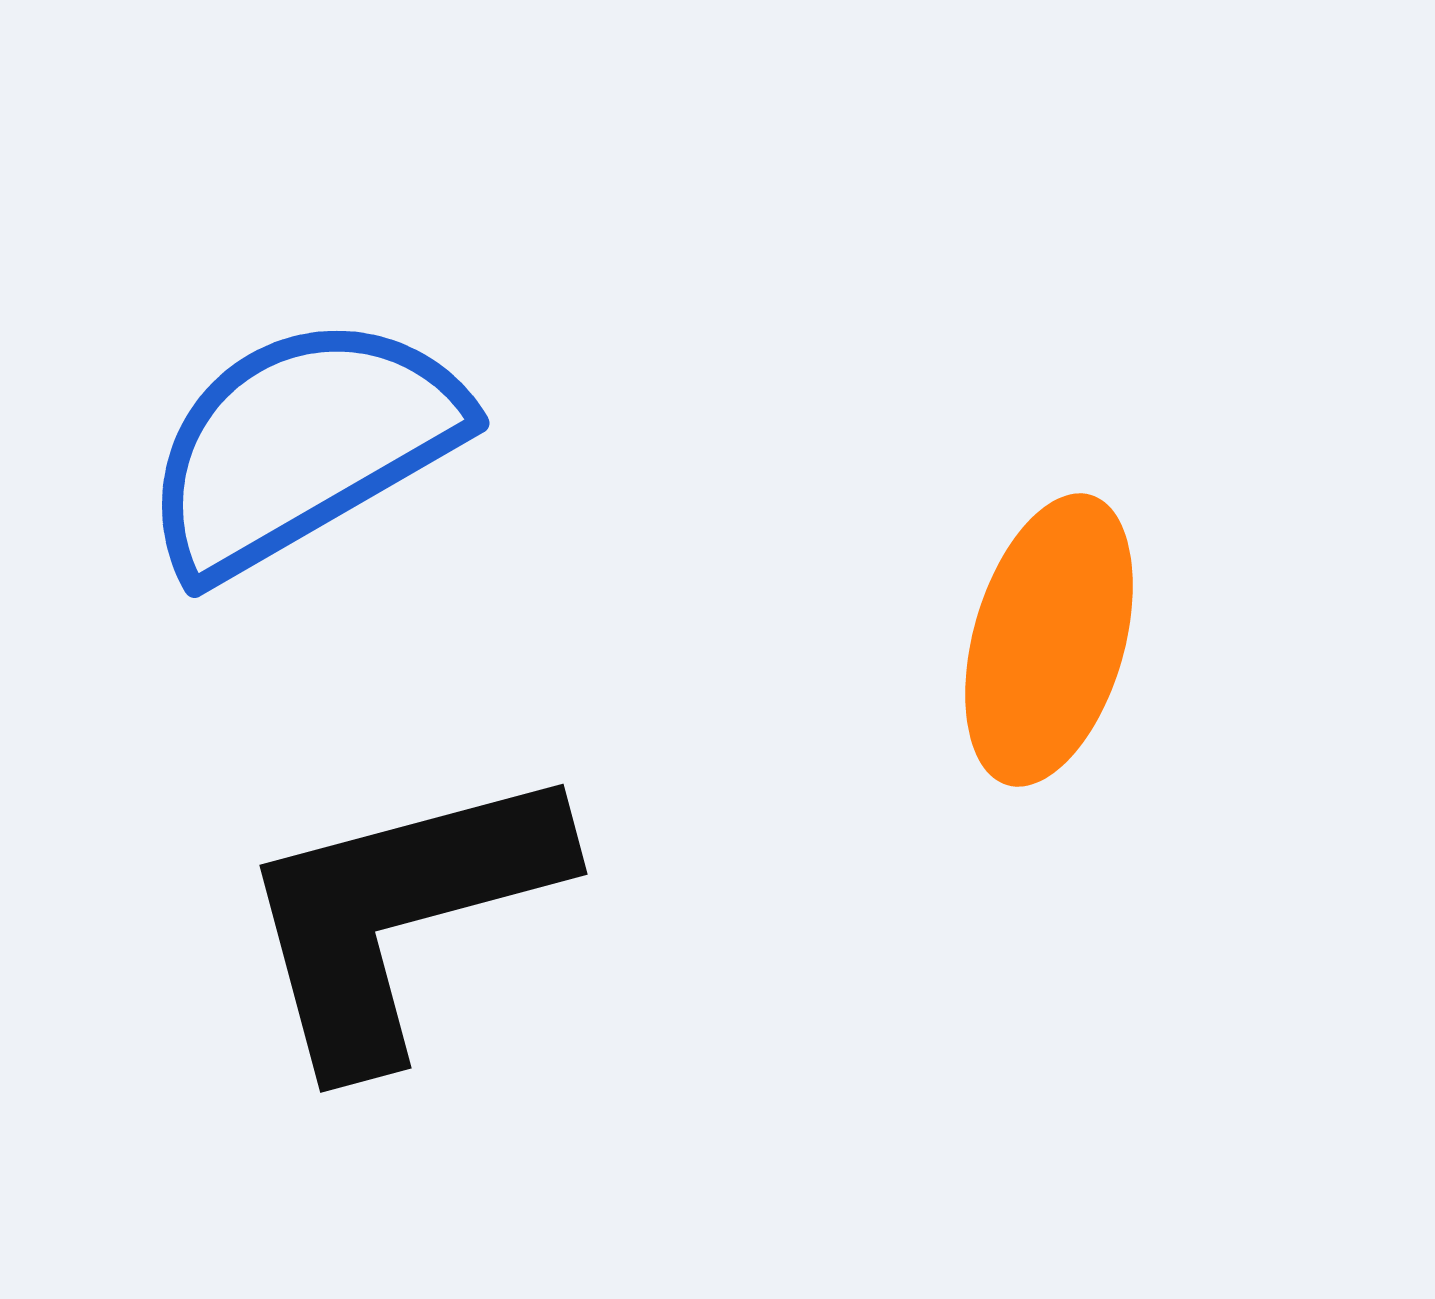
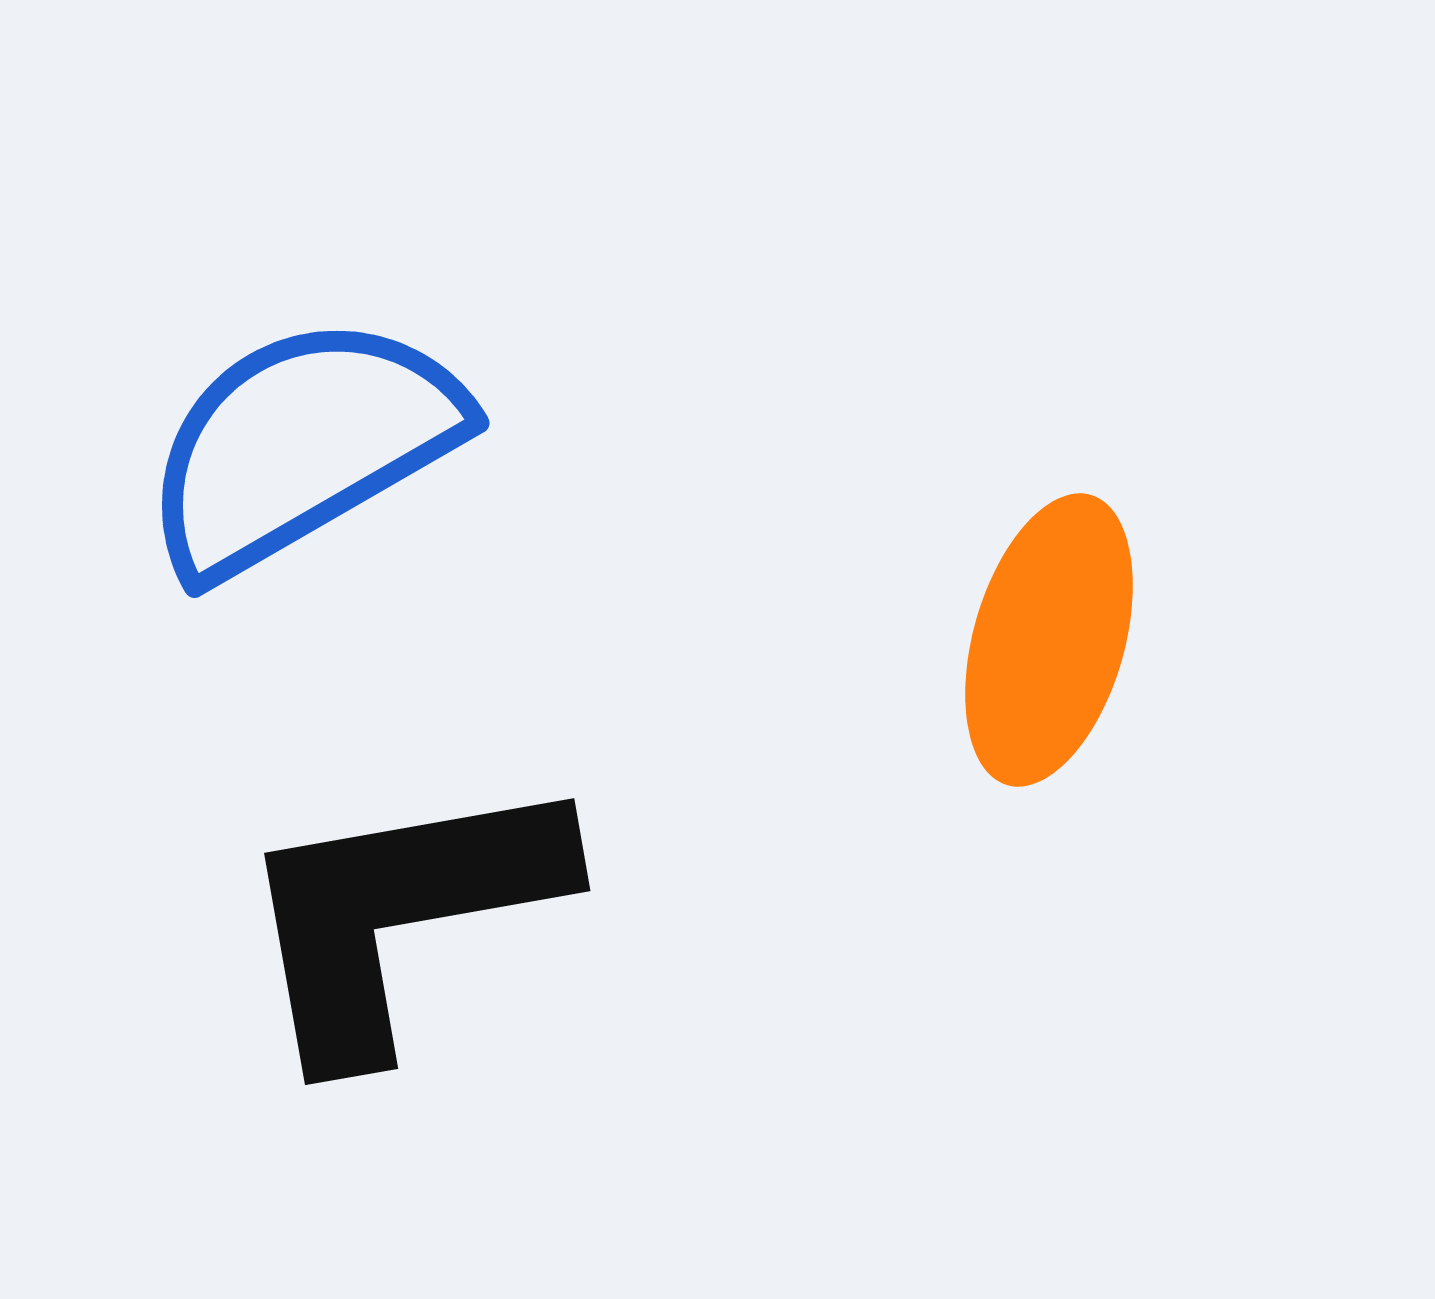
black L-shape: rotated 5 degrees clockwise
